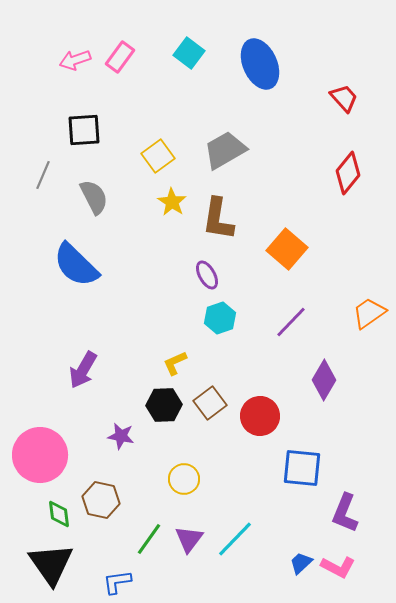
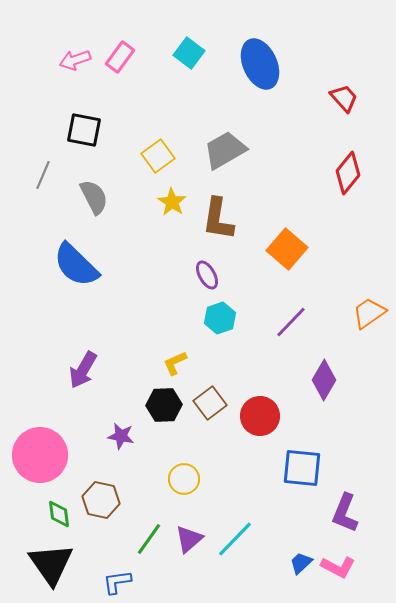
black square: rotated 15 degrees clockwise
purple triangle: rotated 12 degrees clockwise
